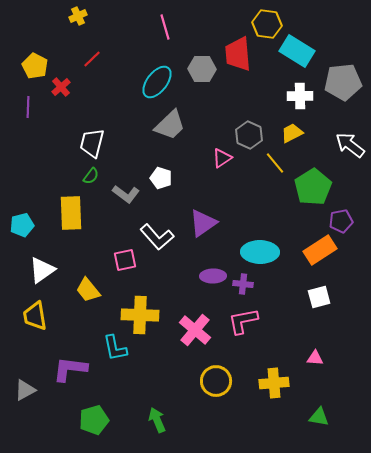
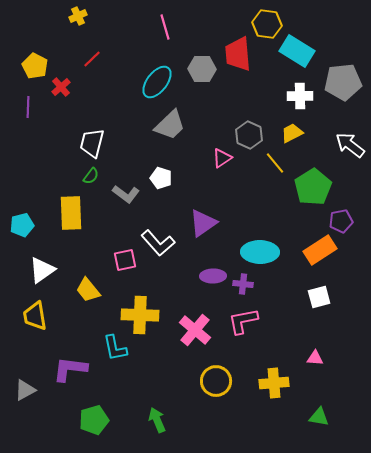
white L-shape at (157, 237): moved 1 px right, 6 px down
